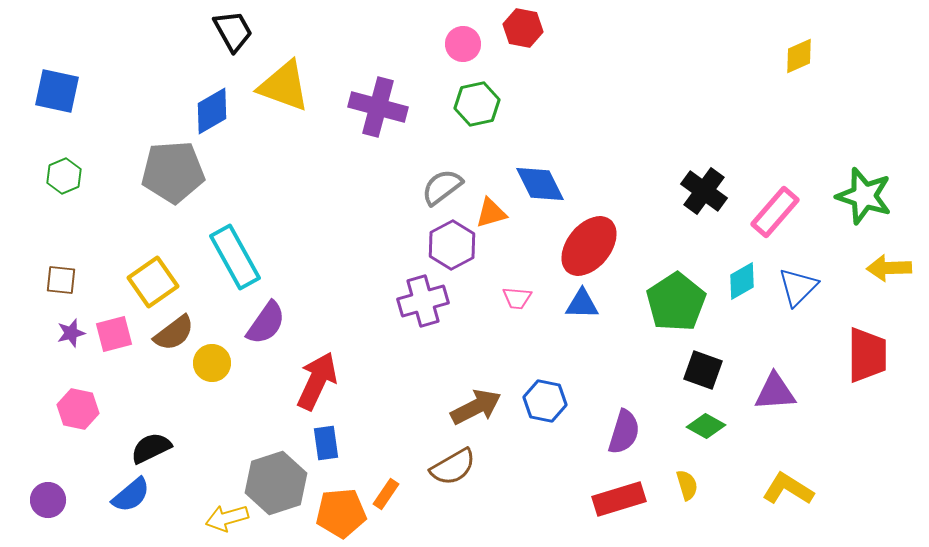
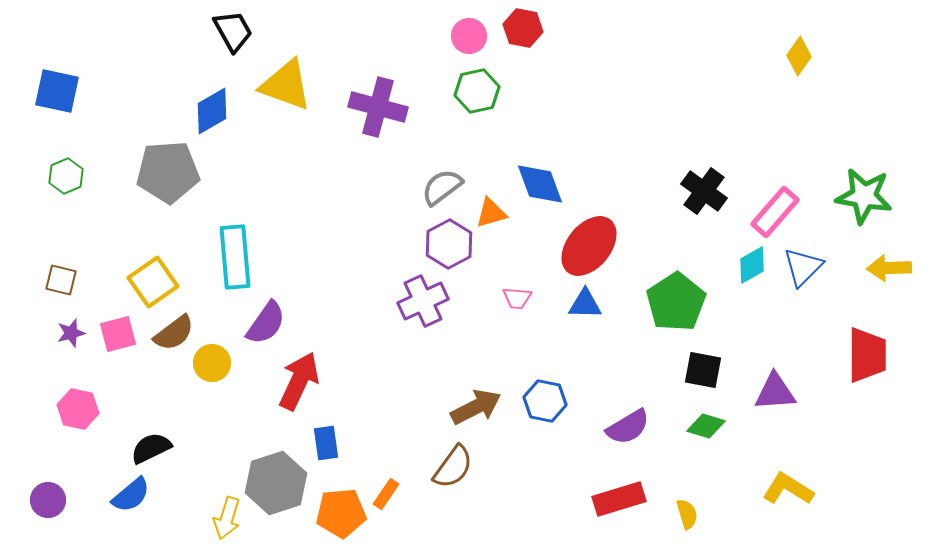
pink circle at (463, 44): moved 6 px right, 8 px up
yellow diamond at (799, 56): rotated 30 degrees counterclockwise
yellow triangle at (284, 86): moved 2 px right, 1 px up
green hexagon at (477, 104): moved 13 px up
gray pentagon at (173, 172): moved 5 px left
green hexagon at (64, 176): moved 2 px right
blue diamond at (540, 184): rotated 6 degrees clockwise
green star at (864, 196): rotated 8 degrees counterclockwise
purple hexagon at (452, 245): moved 3 px left, 1 px up
cyan rectangle at (235, 257): rotated 24 degrees clockwise
brown square at (61, 280): rotated 8 degrees clockwise
cyan diamond at (742, 281): moved 10 px right, 16 px up
blue triangle at (798, 287): moved 5 px right, 20 px up
purple cross at (423, 301): rotated 9 degrees counterclockwise
blue triangle at (582, 304): moved 3 px right
pink square at (114, 334): moved 4 px right
black square at (703, 370): rotated 9 degrees counterclockwise
red arrow at (317, 381): moved 18 px left
green diamond at (706, 426): rotated 12 degrees counterclockwise
purple semicircle at (624, 432): moved 4 px right, 5 px up; rotated 42 degrees clockwise
brown semicircle at (453, 467): rotated 24 degrees counterclockwise
yellow semicircle at (687, 485): moved 29 px down
yellow arrow at (227, 518): rotated 57 degrees counterclockwise
